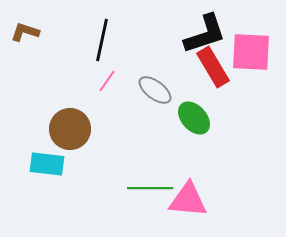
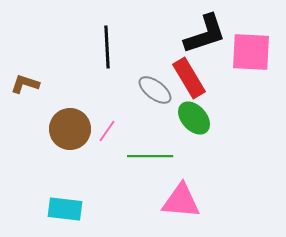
brown L-shape: moved 52 px down
black line: moved 5 px right, 7 px down; rotated 15 degrees counterclockwise
red rectangle: moved 24 px left, 11 px down
pink line: moved 50 px down
cyan rectangle: moved 18 px right, 45 px down
green line: moved 32 px up
pink triangle: moved 7 px left, 1 px down
